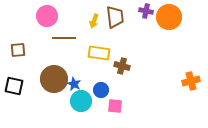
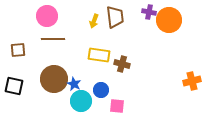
purple cross: moved 3 px right, 1 px down
orange circle: moved 3 px down
brown line: moved 11 px left, 1 px down
yellow rectangle: moved 2 px down
brown cross: moved 2 px up
orange cross: moved 1 px right
pink square: moved 2 px right
